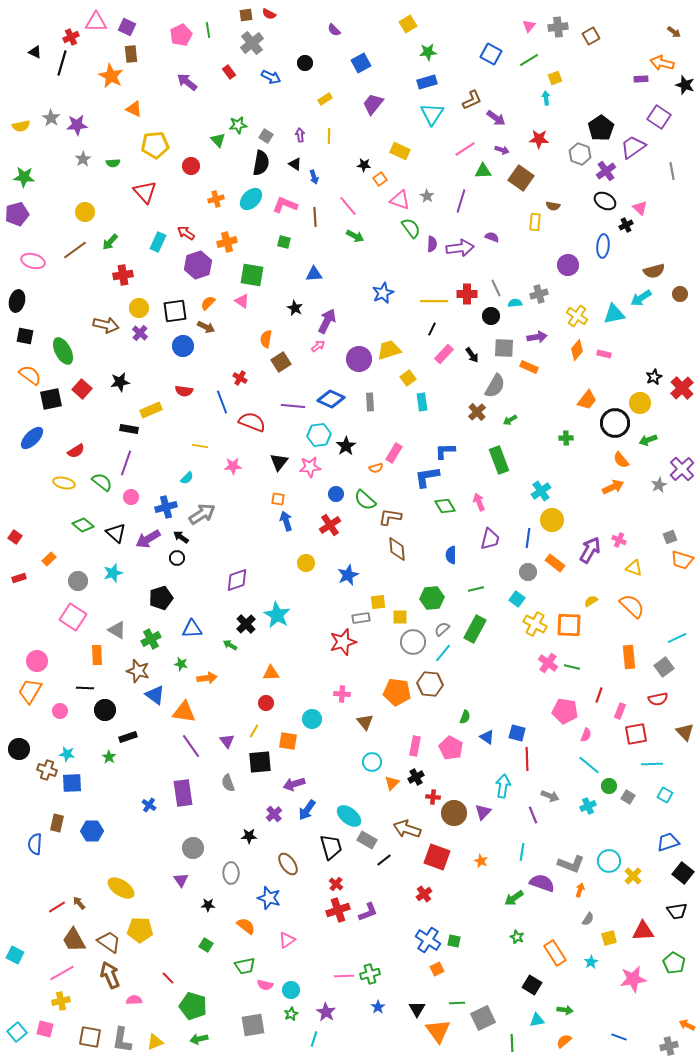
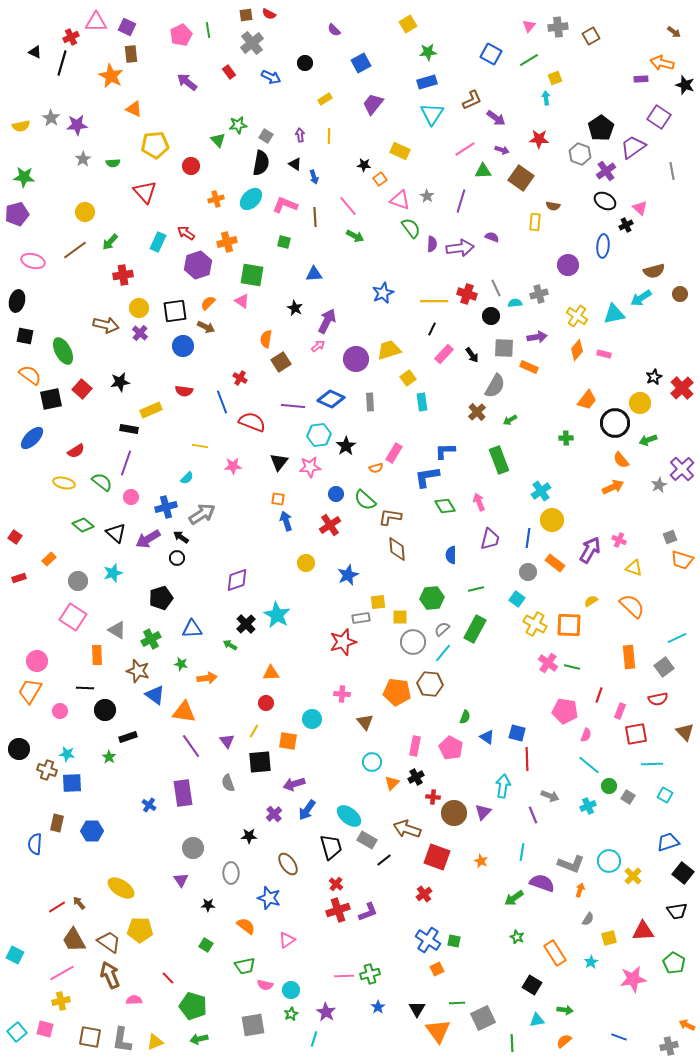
red cross at (467, 294): rotated 18 degrees clockwise
purple circle at (359, 359): moved 3 px left
